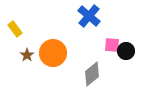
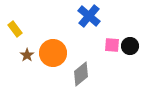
black circle: moved 4 px right, 5 px up
gray diamond: moved 11 px left
